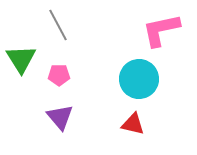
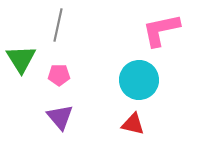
gray line: rotated 40 degrees clockwise
cyan circle: moved 1 px down
